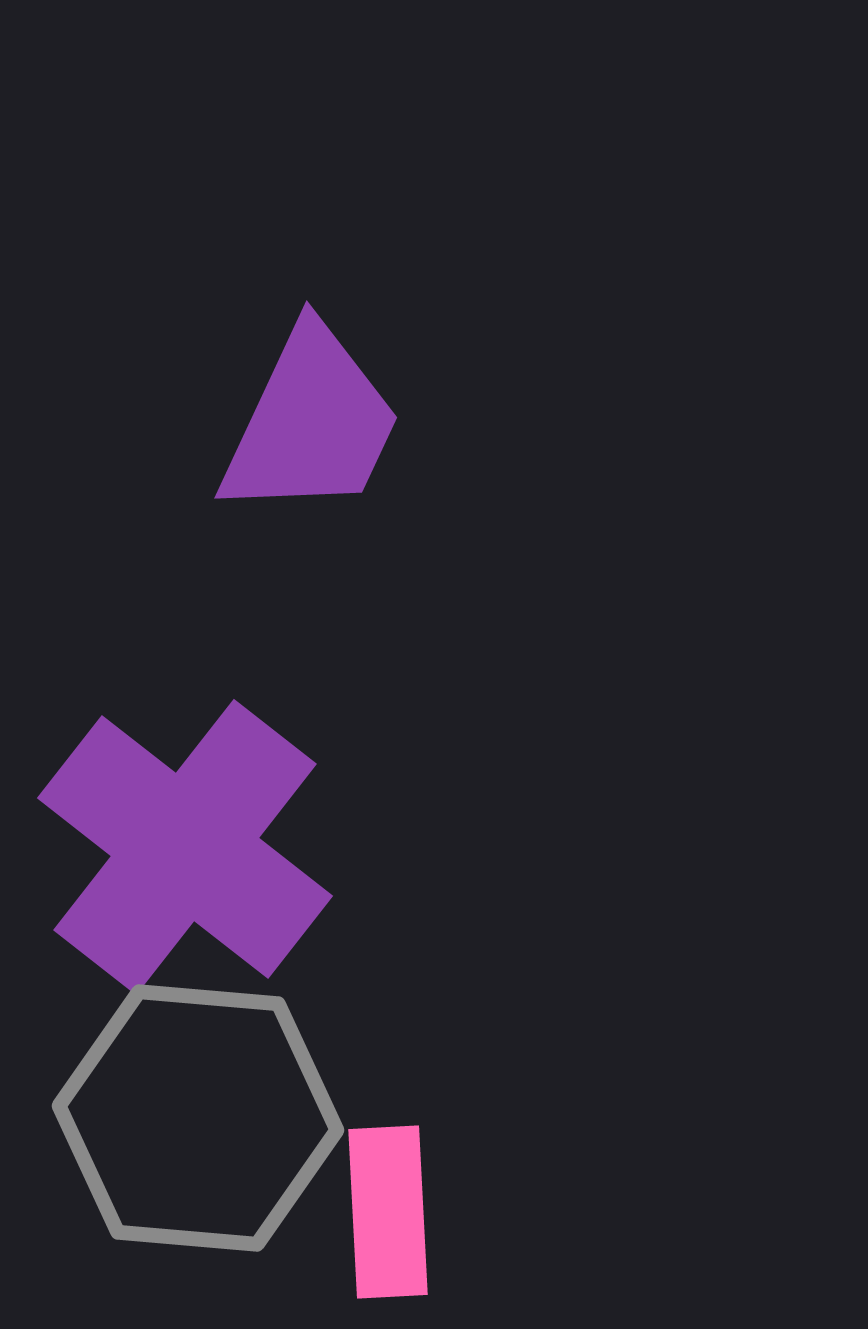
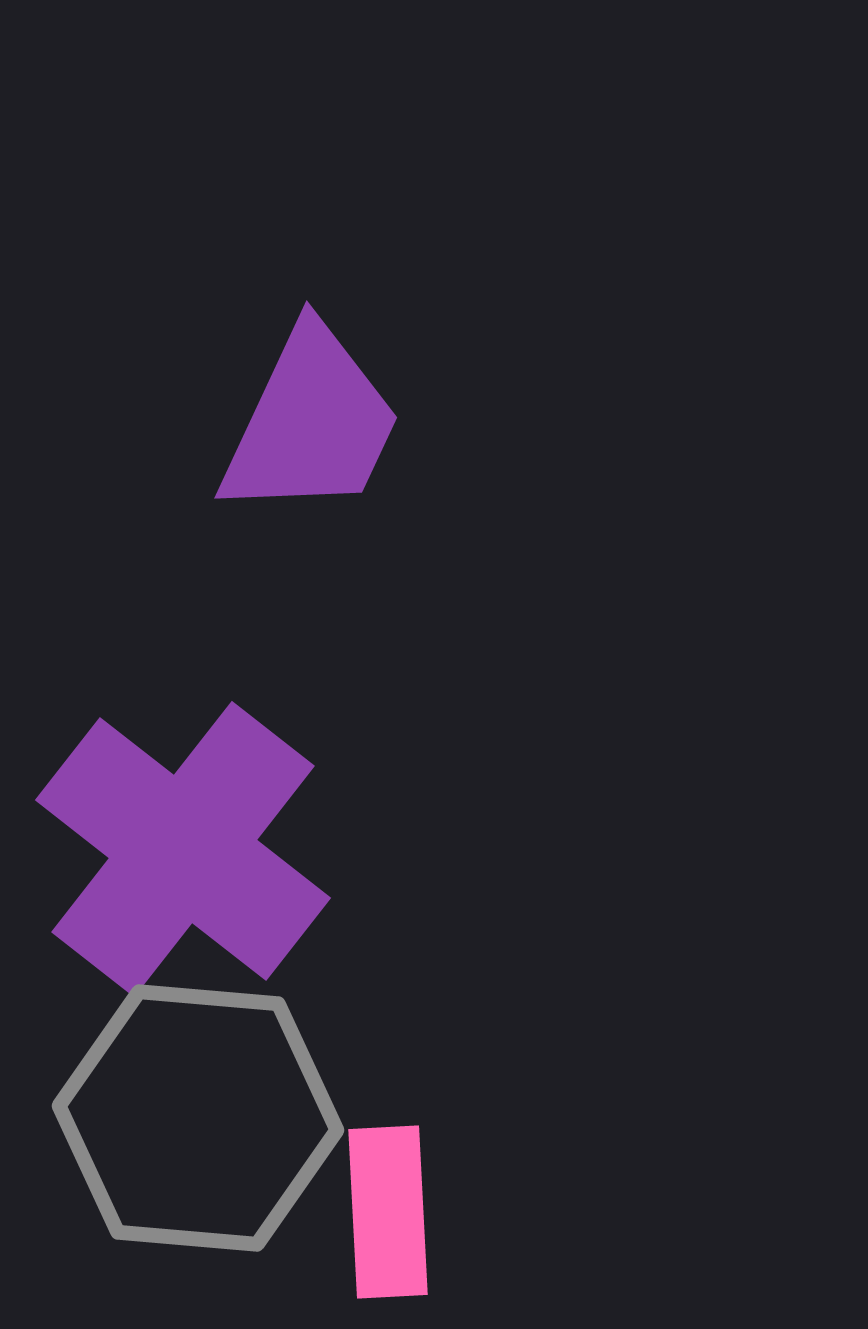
purple cross: moved 2 px left, 2 px down
